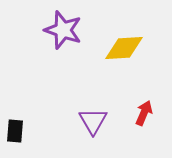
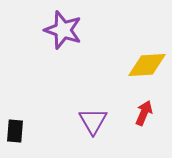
yellow diamond: moved 23 px right, 17 px down
